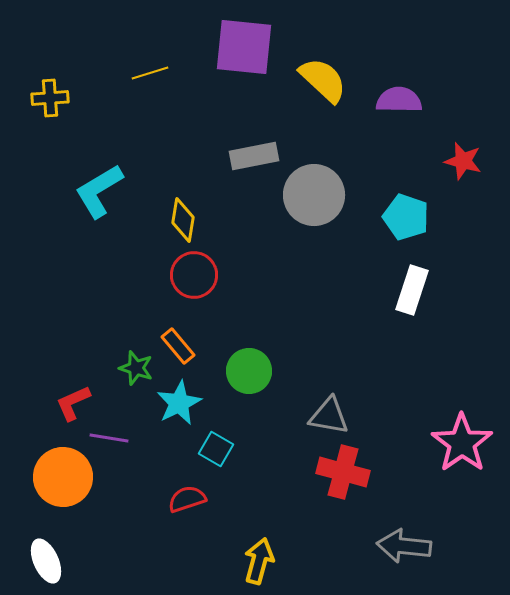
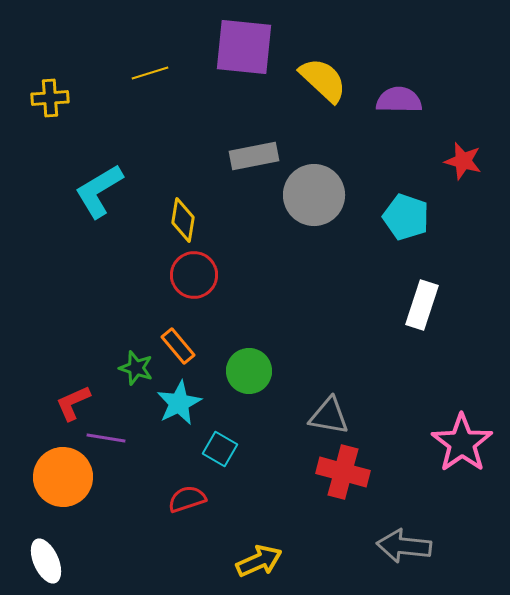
white rectangle: moved 10 px right, 15 px down
purple line: moved 3 px left
cyan square: moved 4 px right
yellow arrow: rotated 51 degrees clockwise
